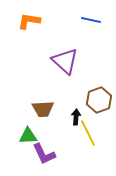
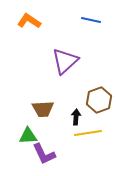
orange L-shape: rotated 25 degrees clockwise
purple triangle: rotated 36 degrees clockwise
yellow line: rotated 72 degrees counterclockwise
